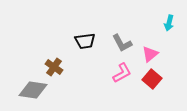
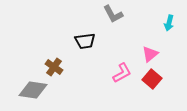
gray L-shape: moved 9 px left, 29 px up
